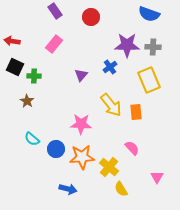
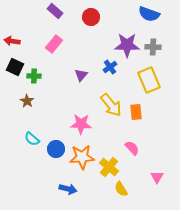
purple rectangle: rotated 14 degrees counterclockwise
